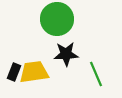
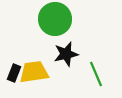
green circle: moved 2 px left
black star: rotated 10 degrees counterclockwise
black rectangle: moved 1 px down
